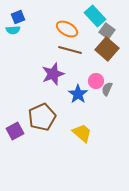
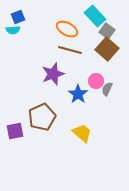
purple square: rotated 18 degrees clockwise
